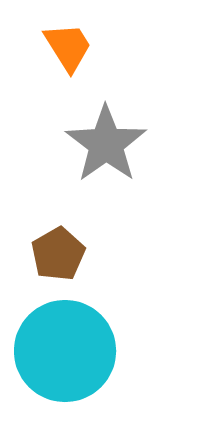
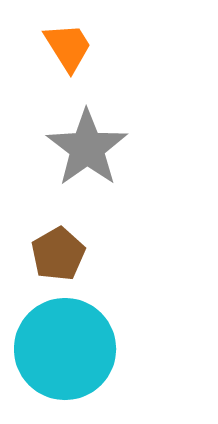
gray star: moved 19 px left, 4 px down
cyan circle: moved 2 px up
